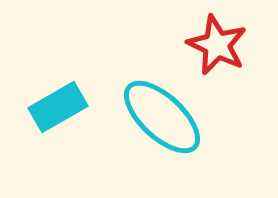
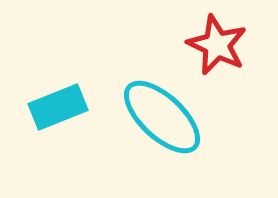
cyan rectangle: rotated 8 degrees clockwise
